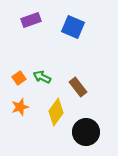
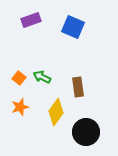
orange square: rotated 16 degrees counterclockwise
brown rectangle: rotated 30 degrees clockwise
